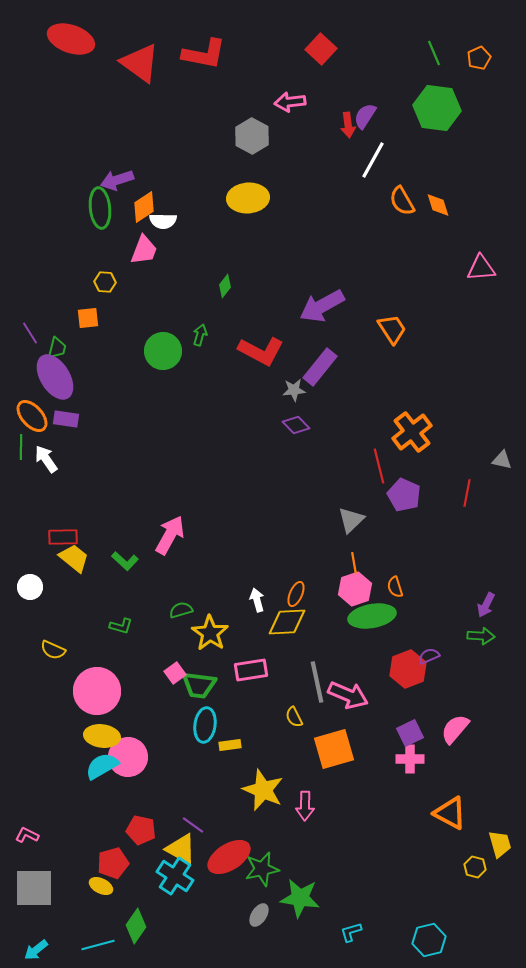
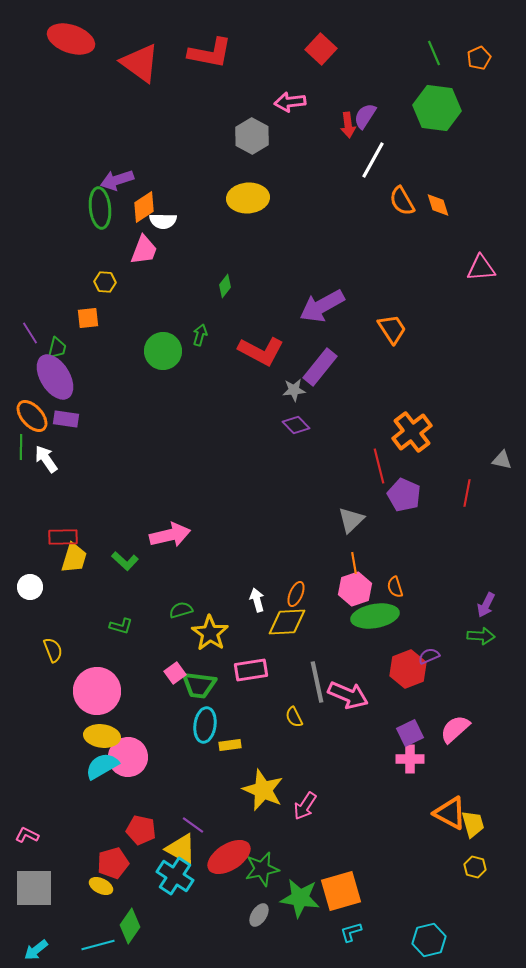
red L-shape at (204, 54): moved 6 px right, 1 px up
pink arrow at (170, 535): rotated 48 degrees clockwise
yellow trapezoid at (74, 558): rotated 68 degrees clockwise
green ellipse at (372, 616): moved 3 px right
yellow semicircle at (53, 650): rotated 135 degrees counterclockwise
pink semicircle at (455, 729): rotated 8 degrees clockwise
orange square at (334, 749): moved 7 px right, 142 px down
pink arrow at (305, 806): rotated 32 degrees clockwise
yellow trapezoid at (500, 844): moved 27 px left, 20 px up
green diamond at (136, 926): moved 6 px left
